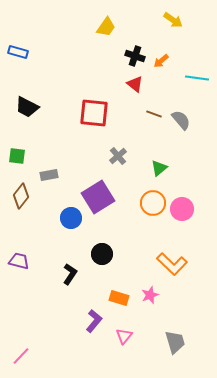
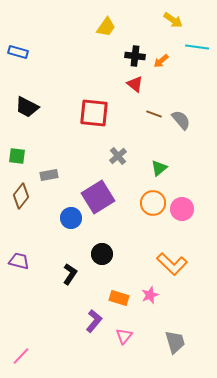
black cross: rotated 12 degrees counterclockwise
cyan line: moved 31 px up
